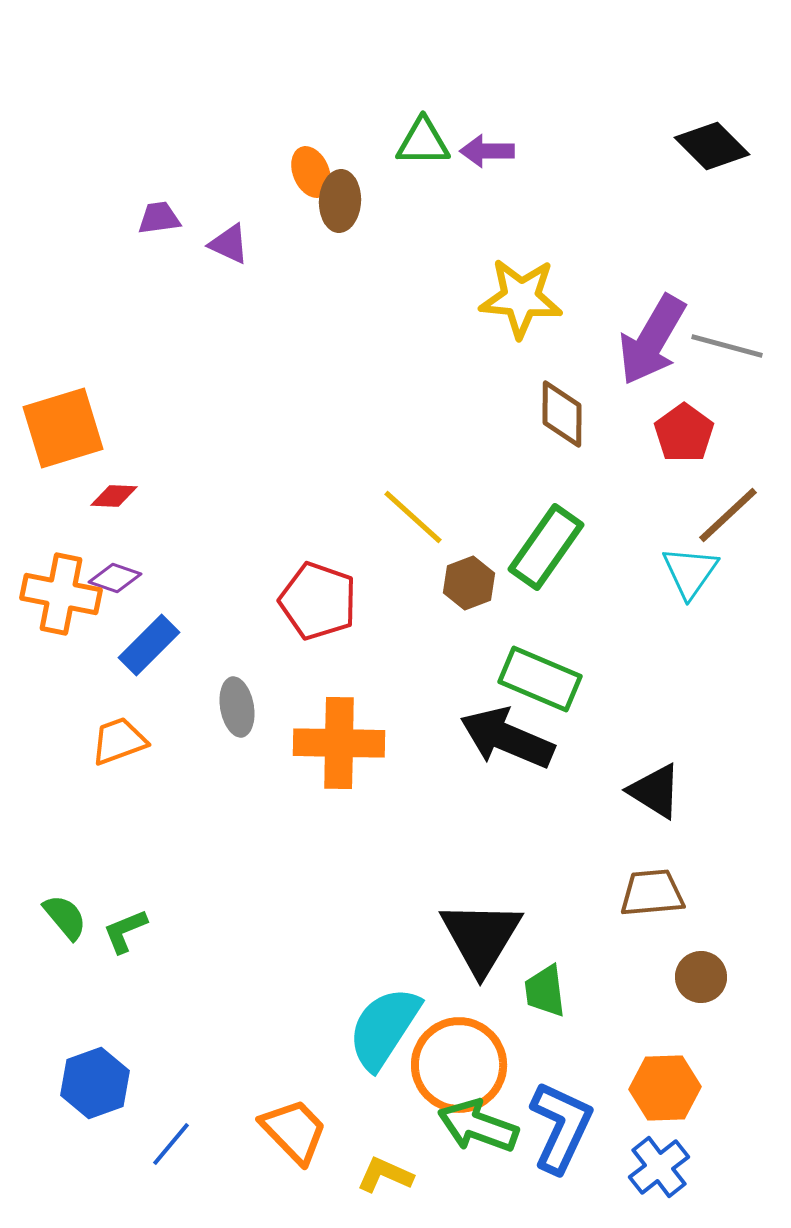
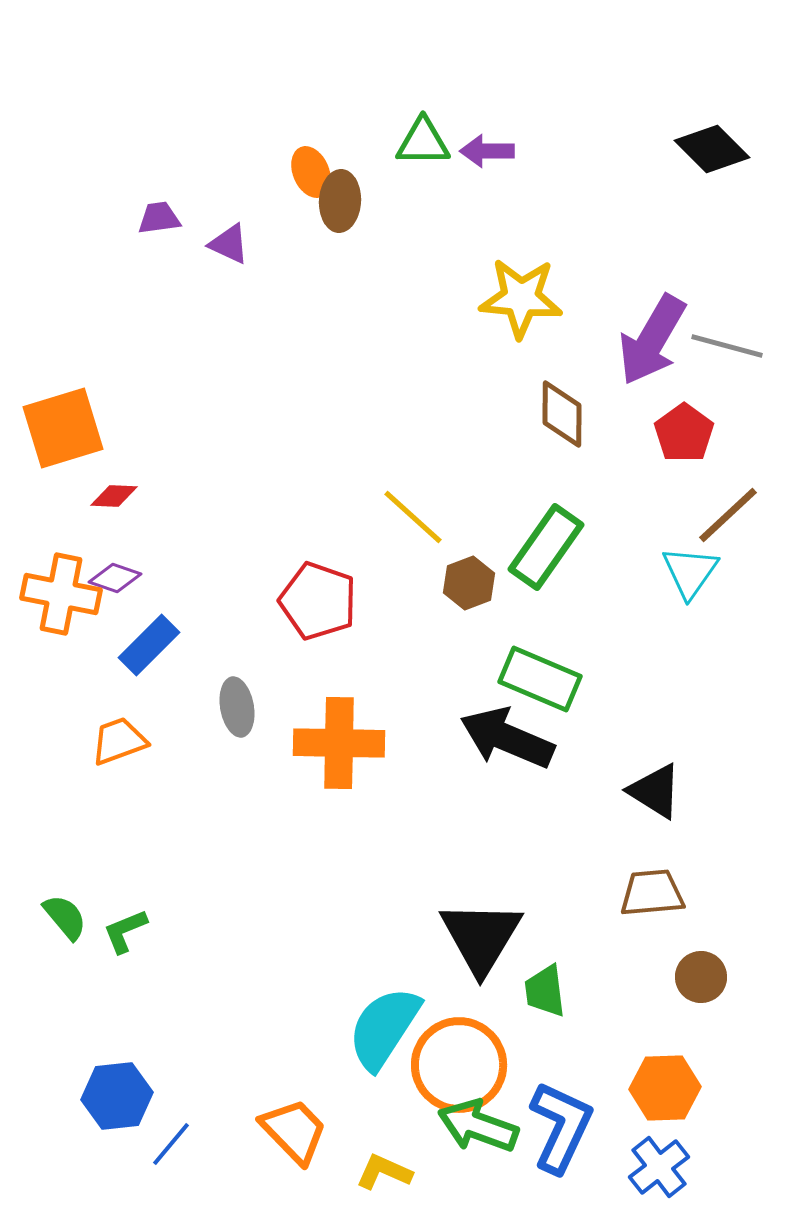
black diamond at (712, 146): moved 3 px down
blue hexagon at (95, 1083): moved 22 px right, 13 px down; rotated 14 degrees clockwise
yellow L-shape at (385, 1175): moved 1 px left, 3 px up
